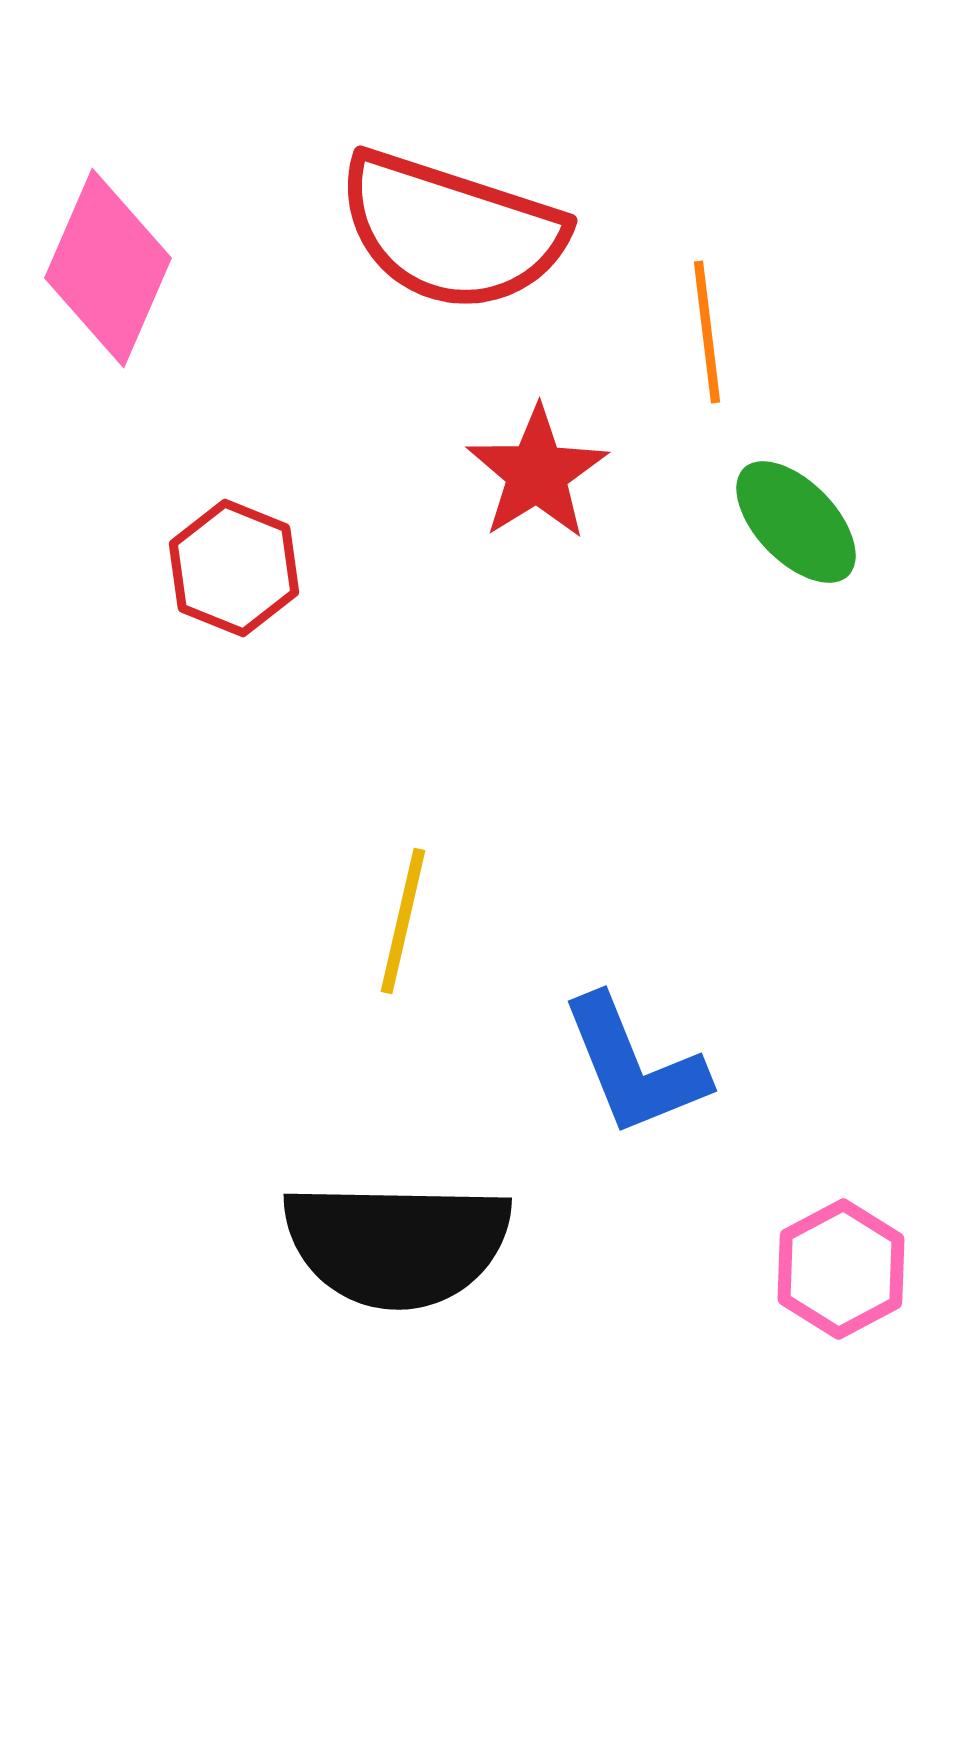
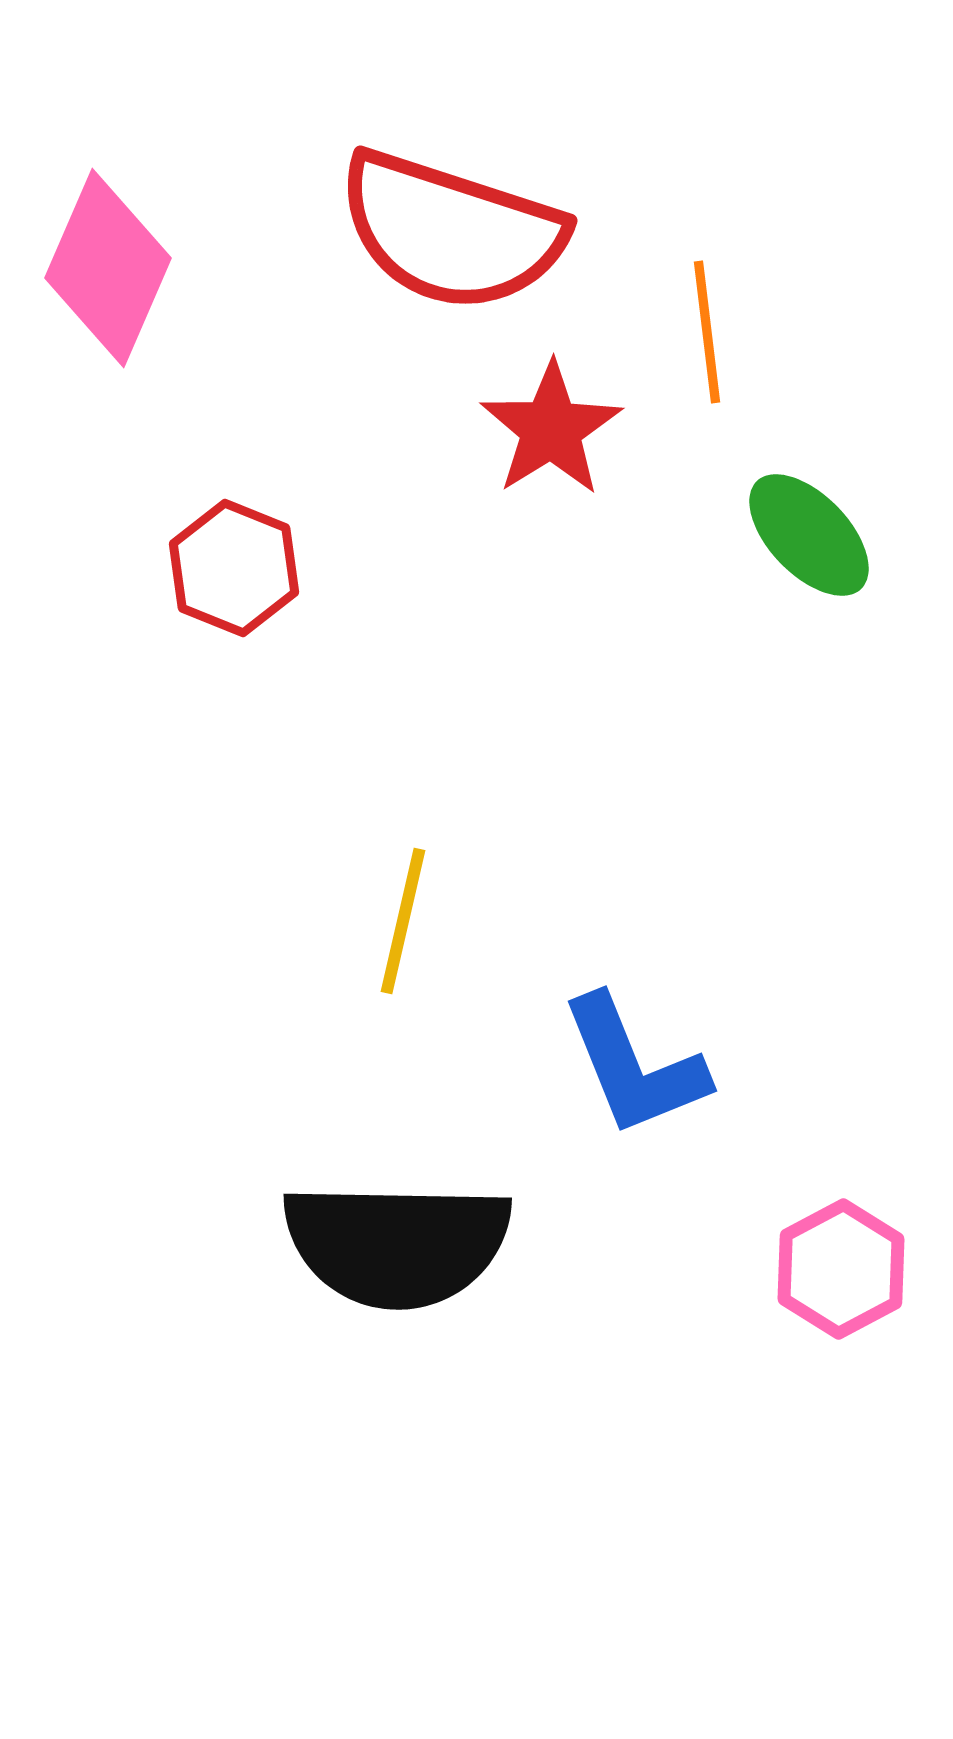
red star: moved 14 px right, 44 px up
green ellipse: moved 13 px right, 13 px down
